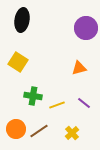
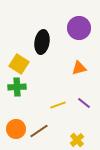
black ellipse: moved 20 px right, 22 px down
purple circle: moved 7 px left
yellow square: moved 1 px right, 2 px down
green cross: moved 16 px left, 9 px up; rotated 12 degrees counterclockwise
yellow line: moved 1 px right
yellow cross: moved 5 px right, 7 px down
